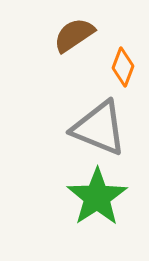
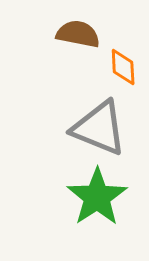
brown semicircle: moved 4 px right, 1 px up; rotated 45 degrees clockwise
orange diamond: rotated 24 degrees counterclockwise
